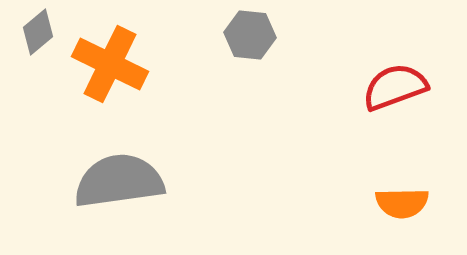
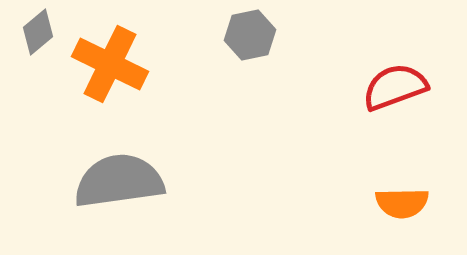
gray hexagon: rotated 18 degrees counterclockwise
